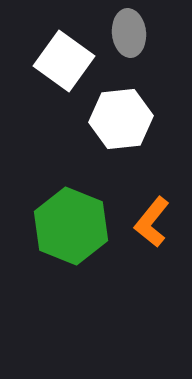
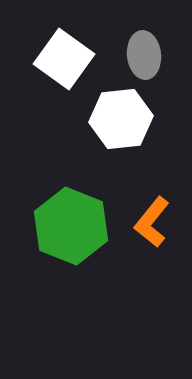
gray ellipse: moved 15 px right, 22 px down
white square: moved 2 px up
